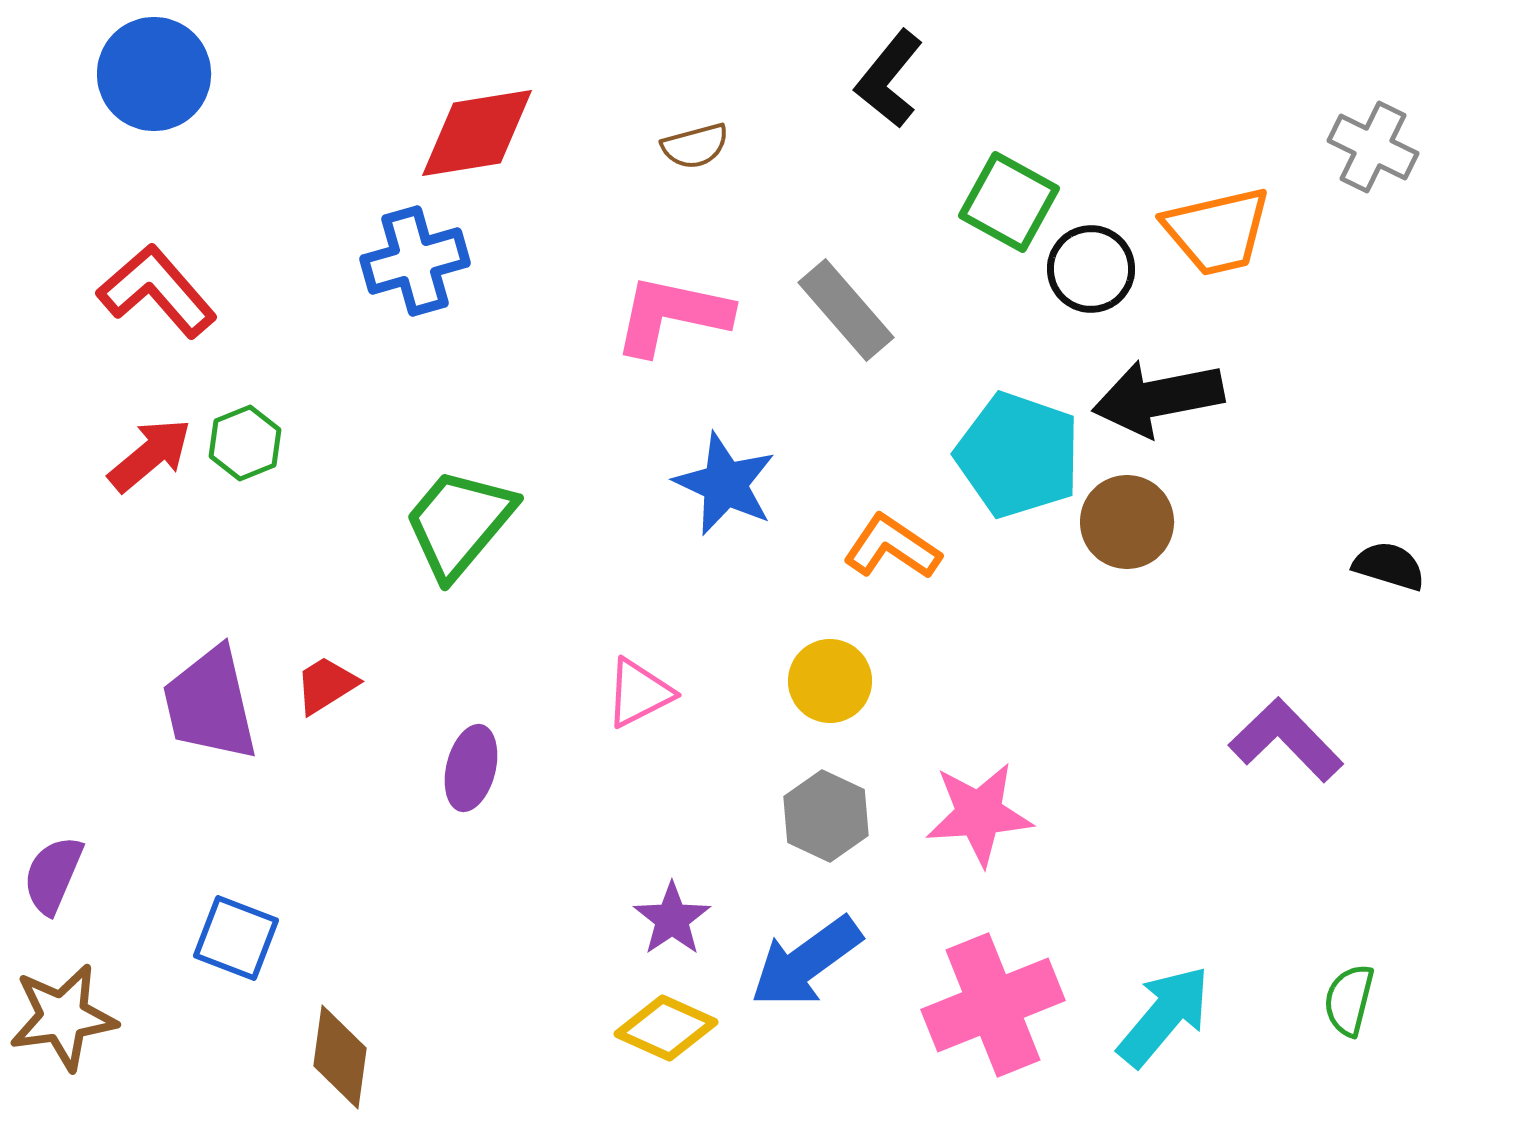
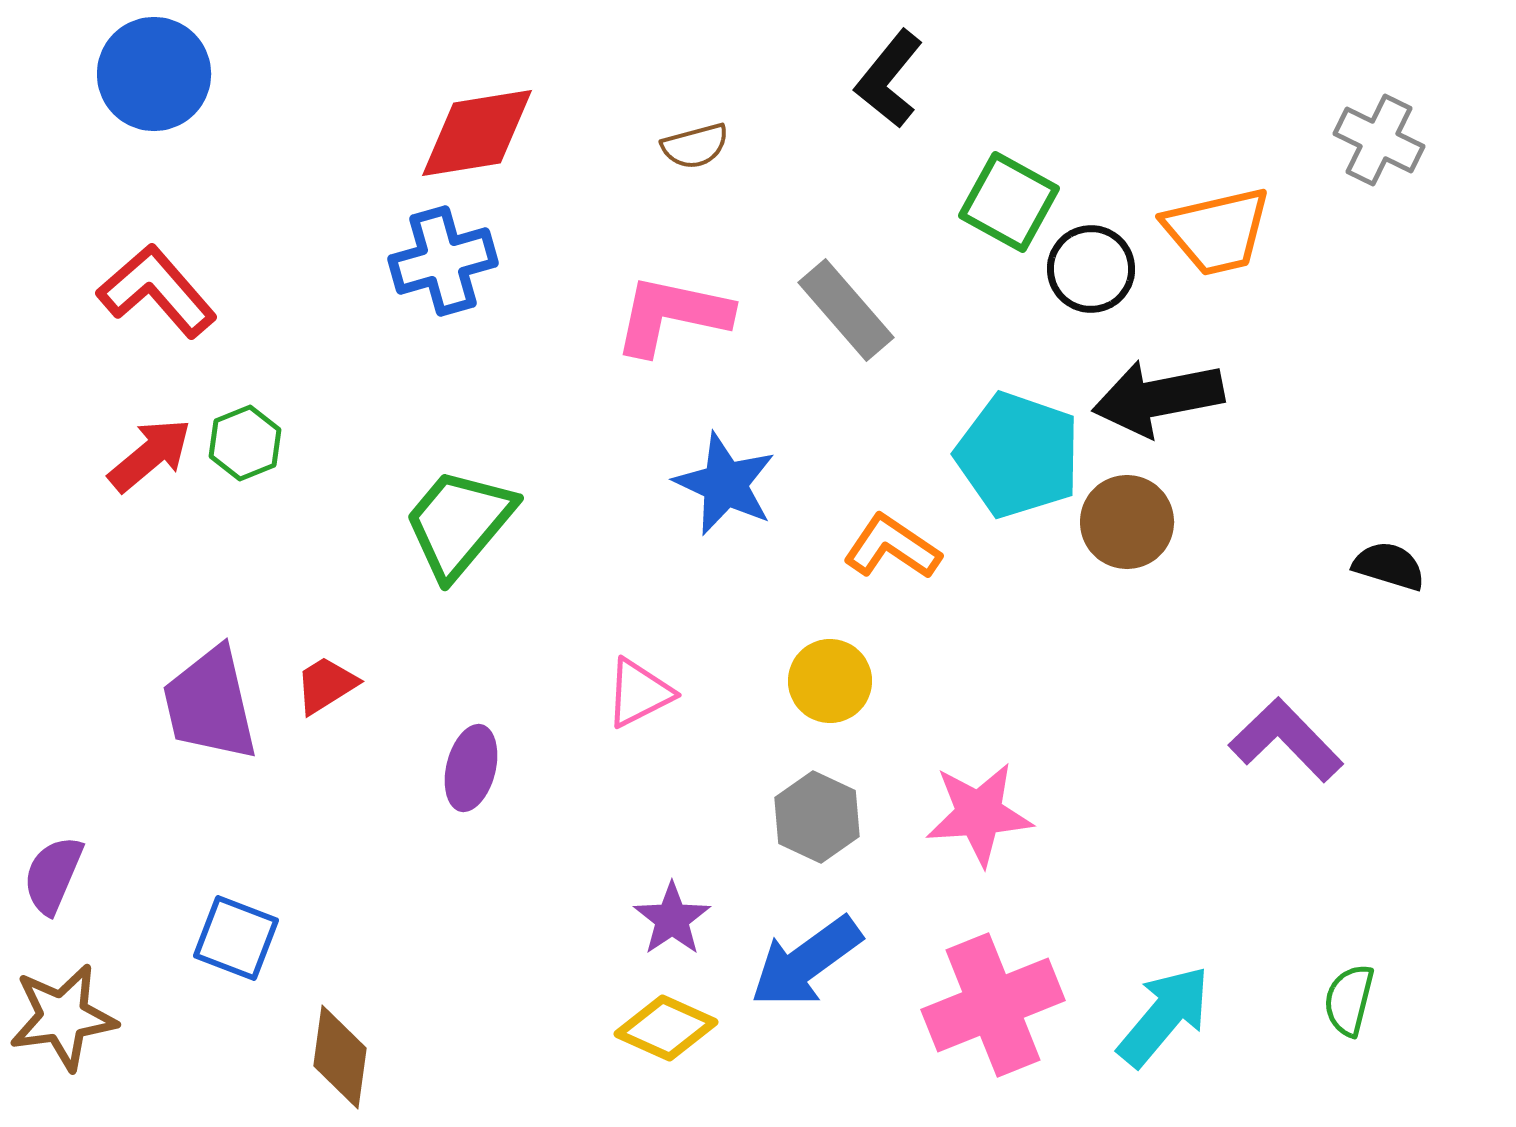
gray cross: moved 6 px right, 7 px up
blue cross: moved 28 px right
gray hexagon: moved 9 px left, 1 px down
